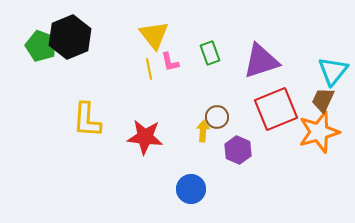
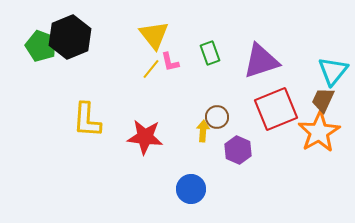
yellow line: moved 2 px right; rotated 50 degrees clockwise
orange star: rotated 15 degrees counterclockwise
